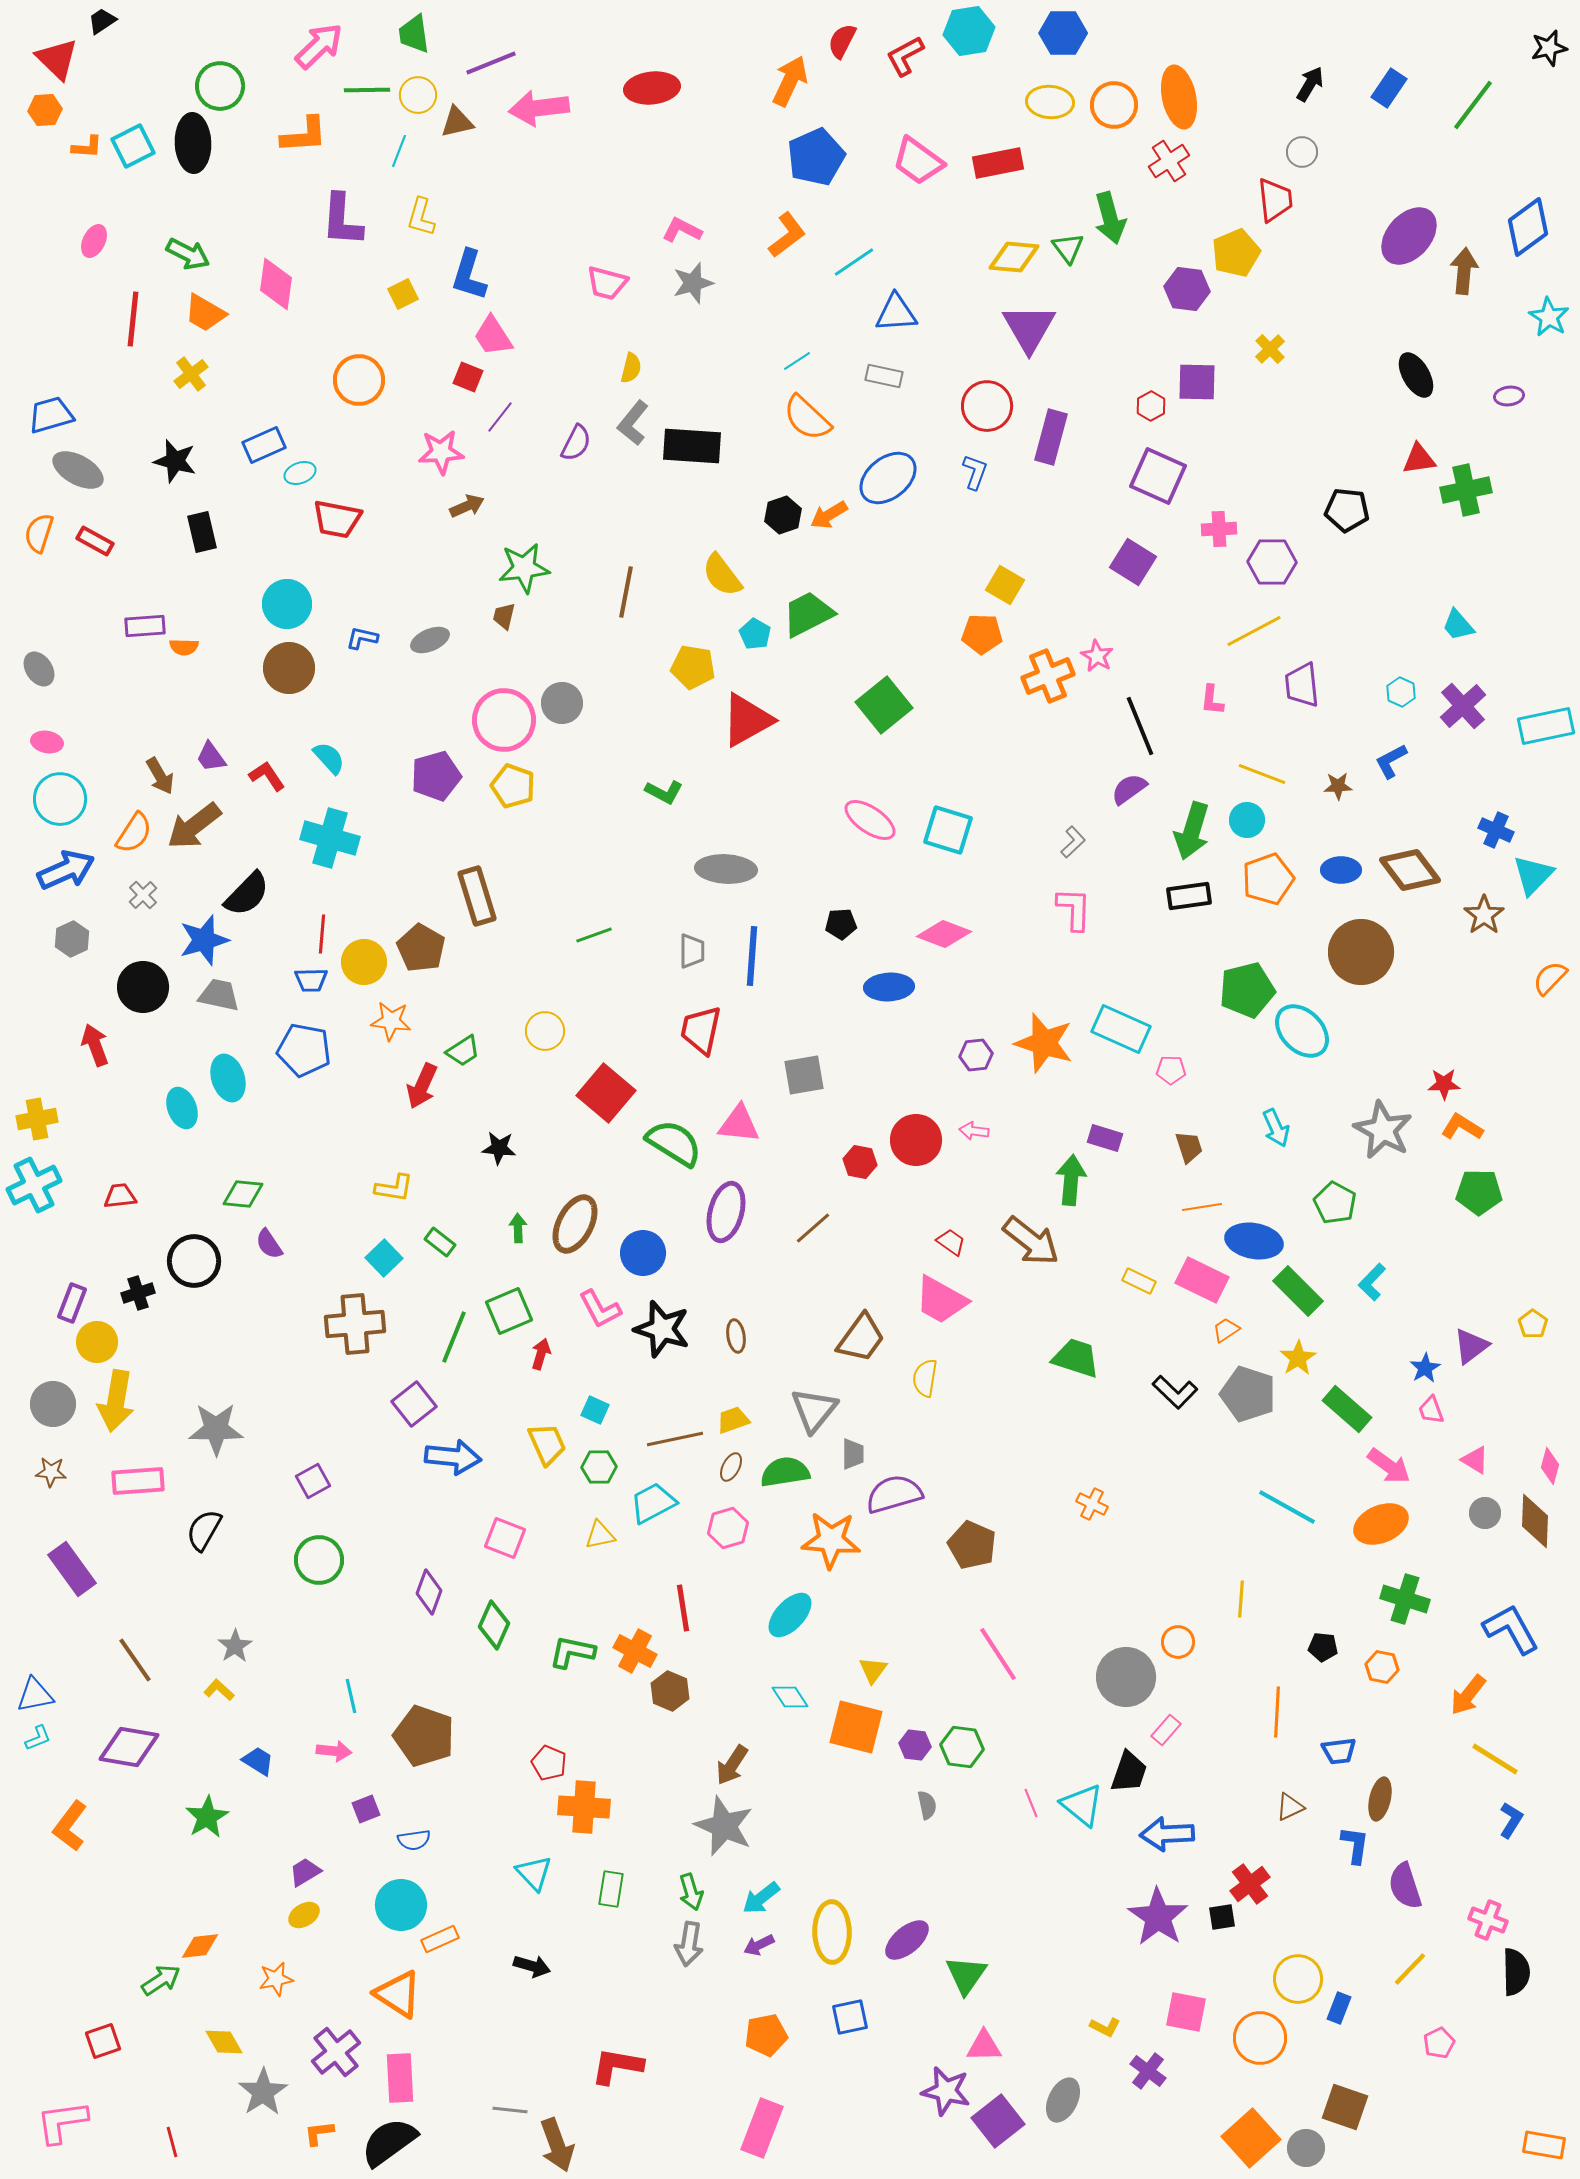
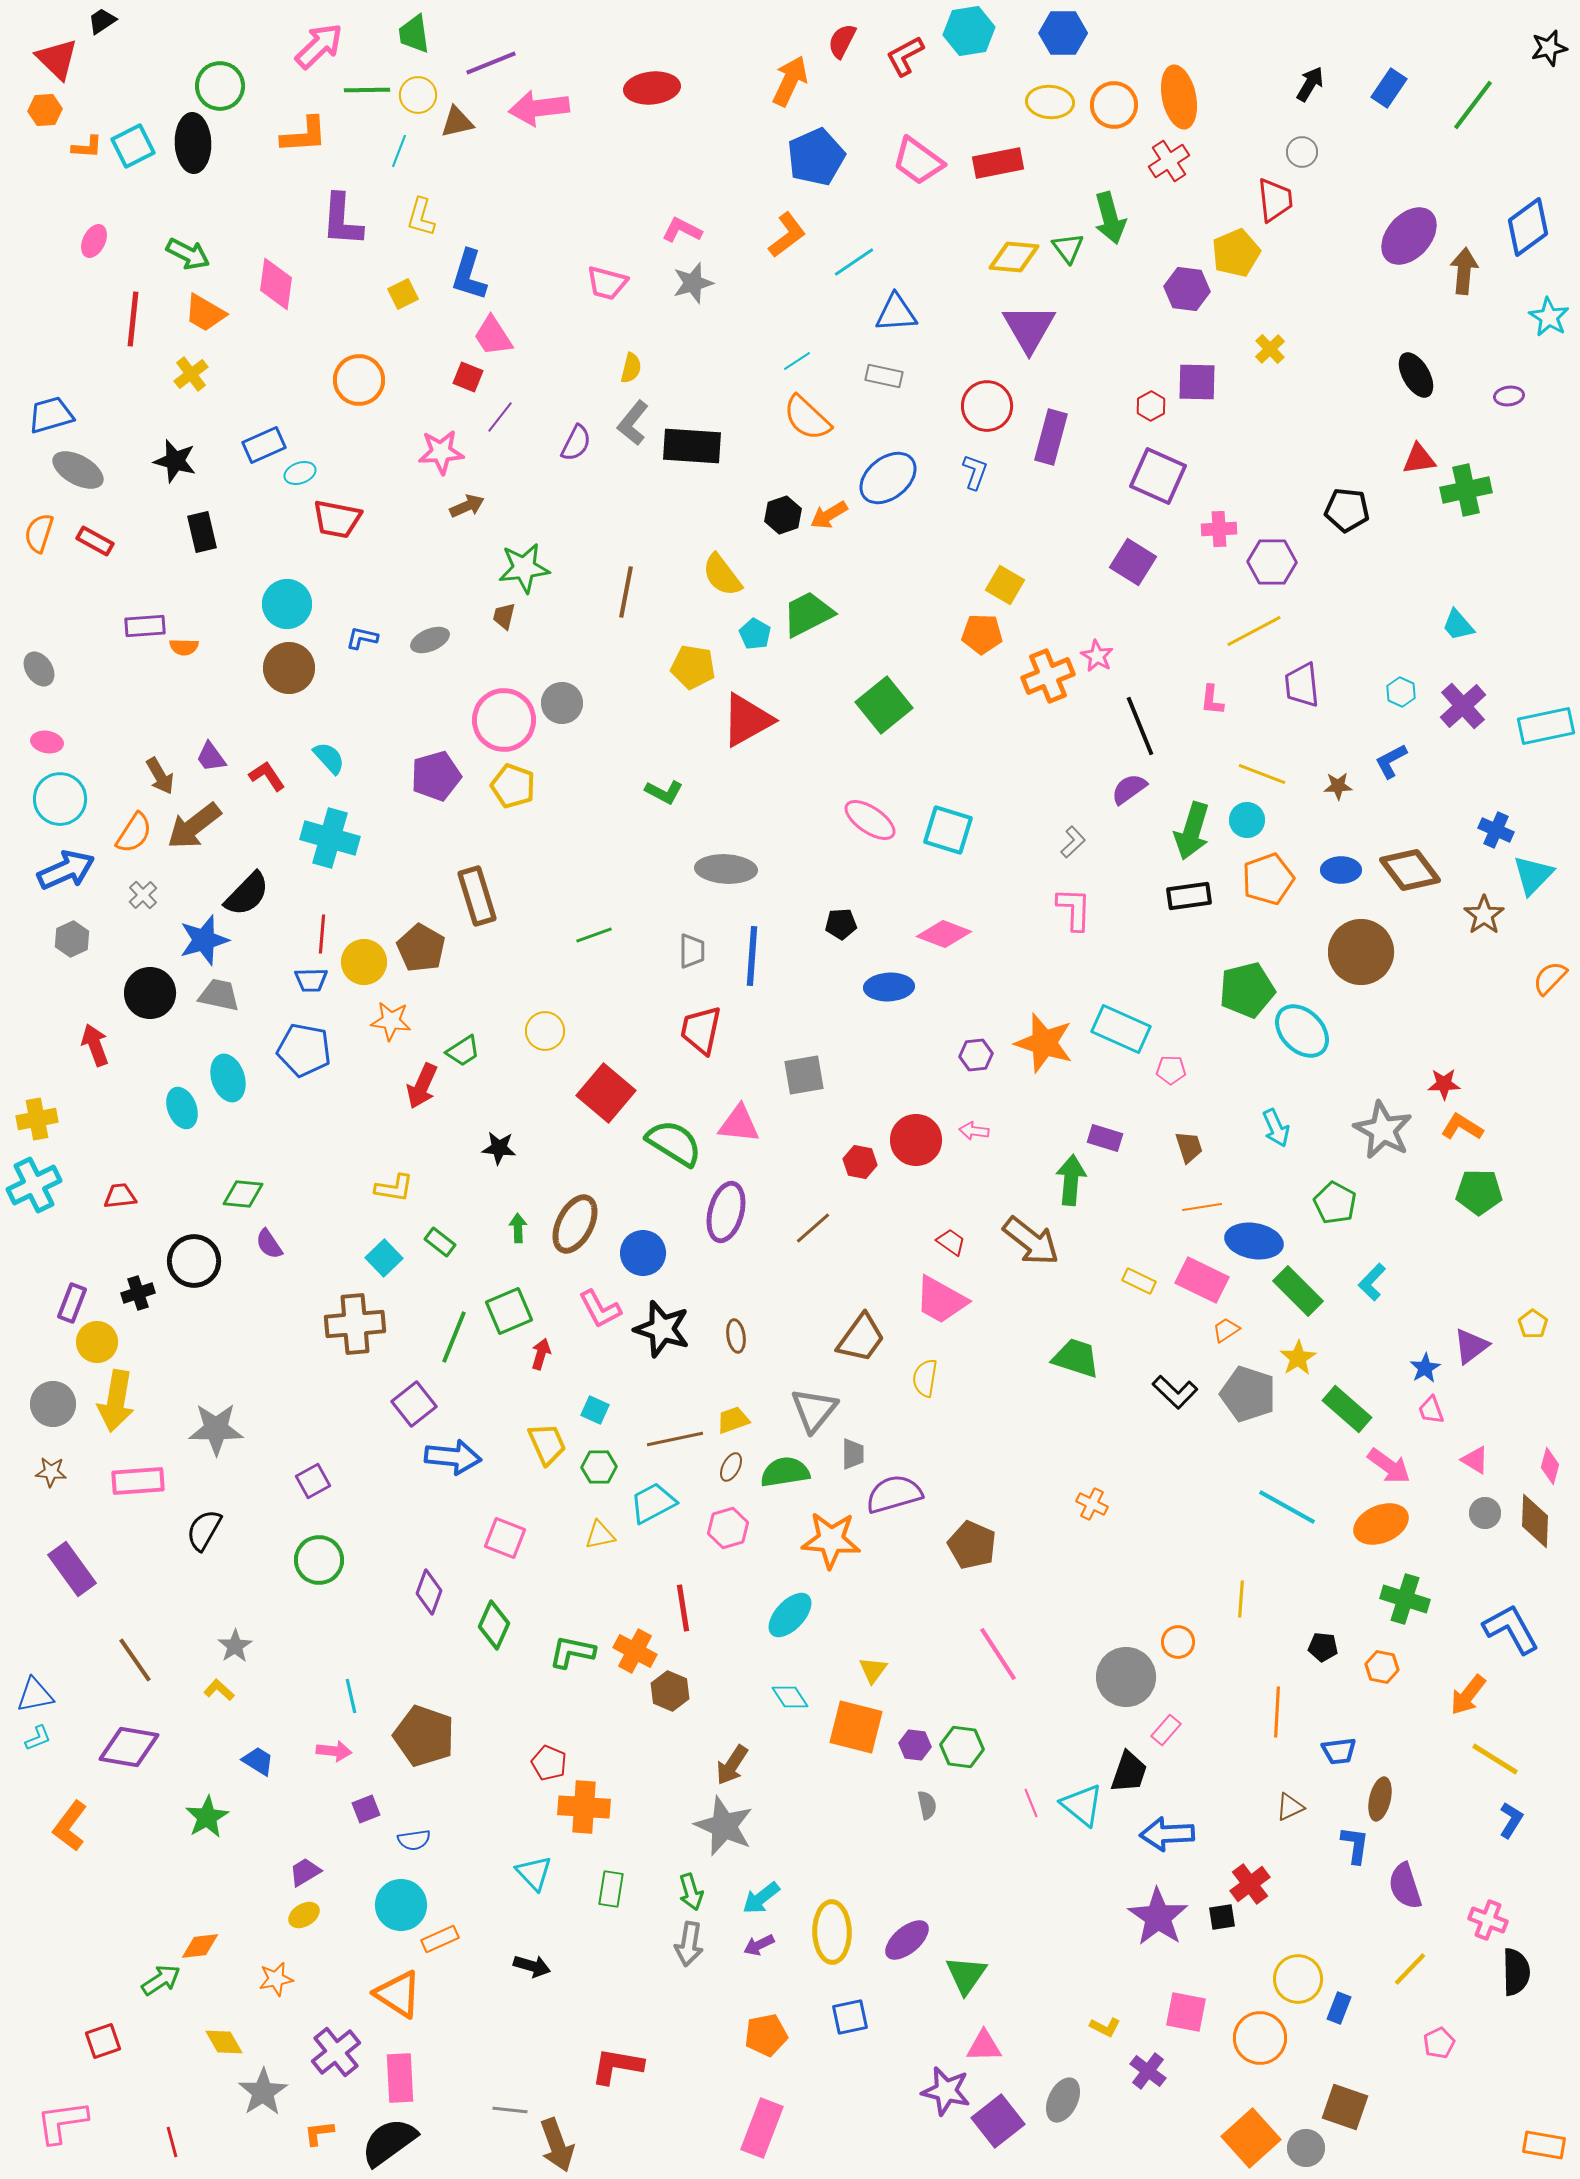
black circle at (143, 987): moved 7 px right, 6 px down
